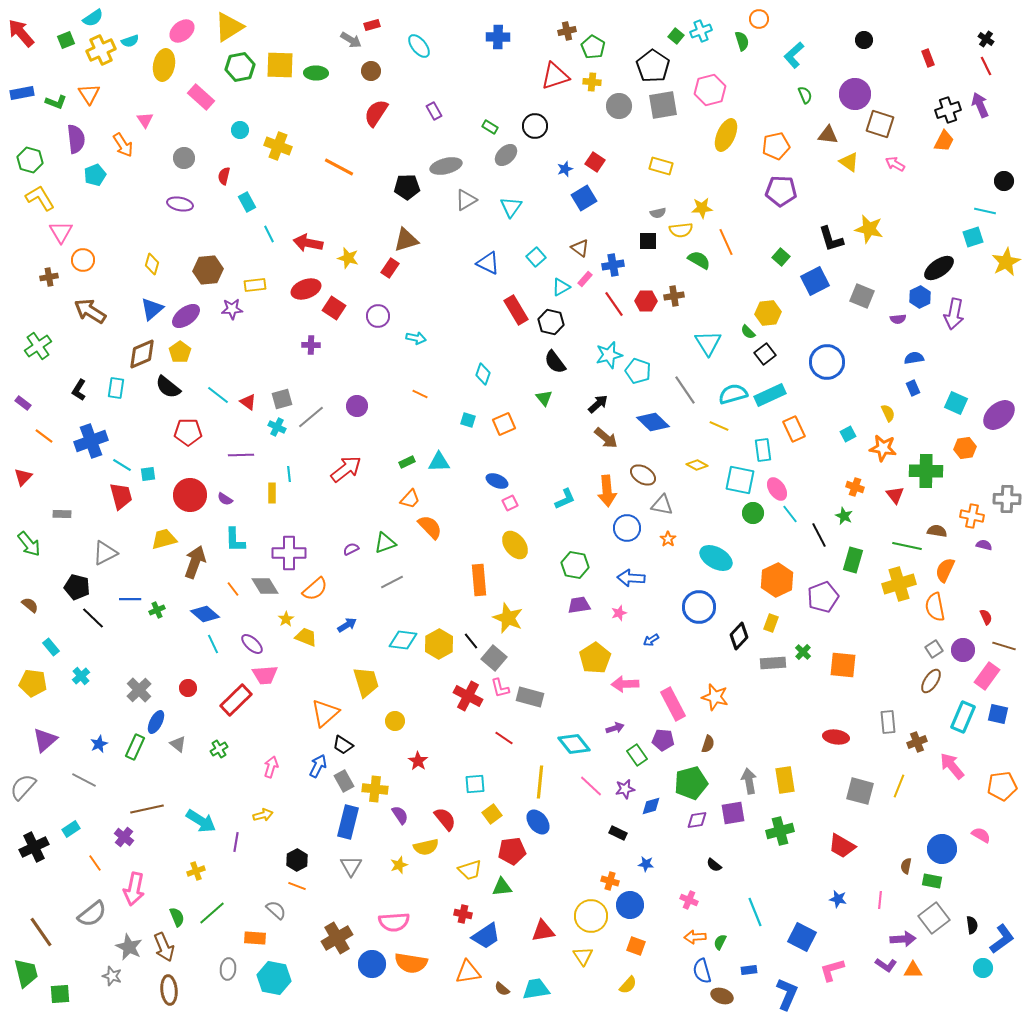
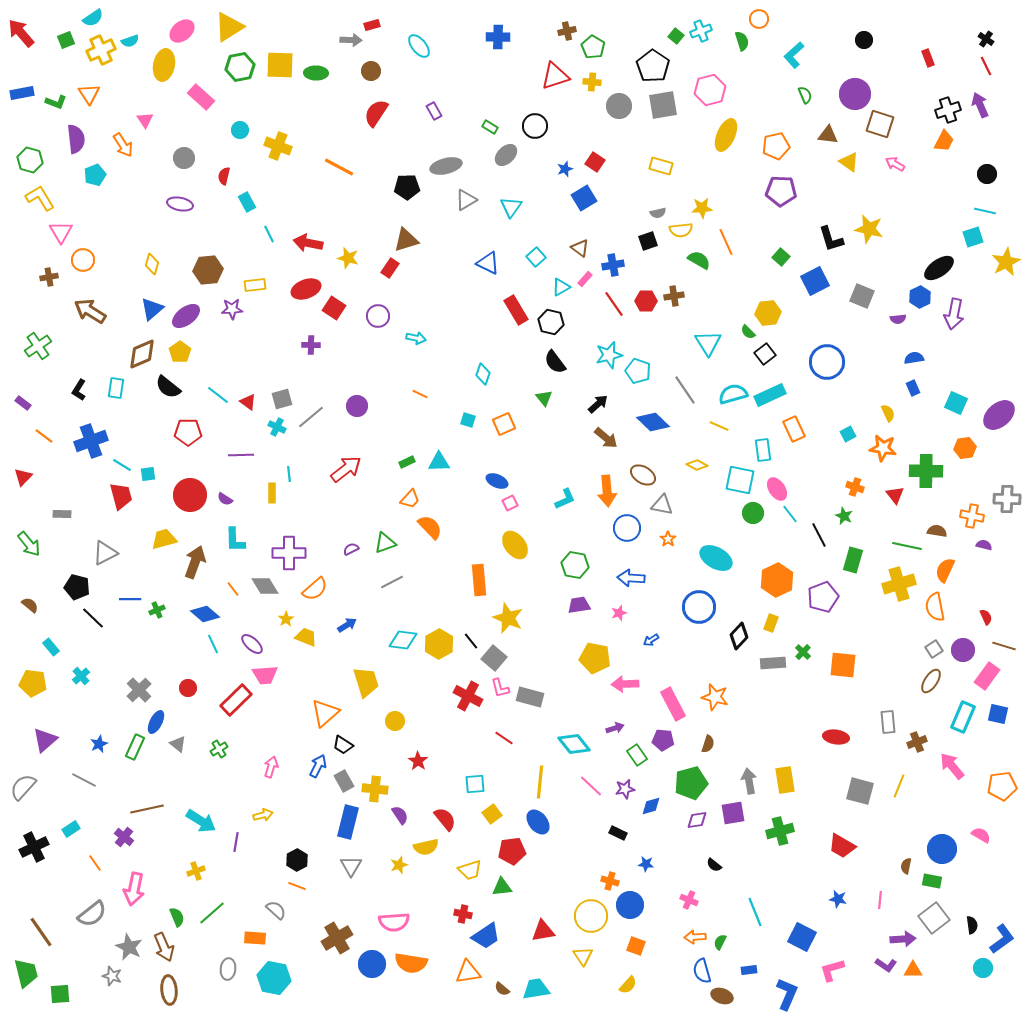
gray arrow at (351, 40): rotated 30 degrees counterclockwise
black circle at (1004, 181): moved 17 px left, 7 px up
black square at (648, 241): rotated 18 degrees counterclockwise
yellow pentagon at (595, 658): rotated 28 degrees counterclockwise
